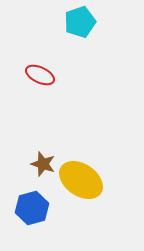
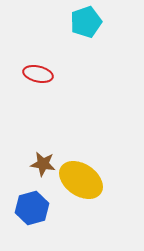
cyan pentagon: moved 6 px right
red ellipse: moved 2 px left, 1 px up; rotated 12 degrees counterclockwise
brown star: rotated 10 degrees counterclockwise
